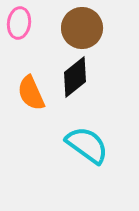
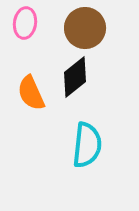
pink ellipse: moved 6 px right
brown circle: moved 3 px right
cyan semicircle: rotated 60 degrees clockwise
